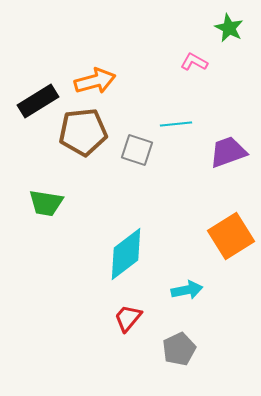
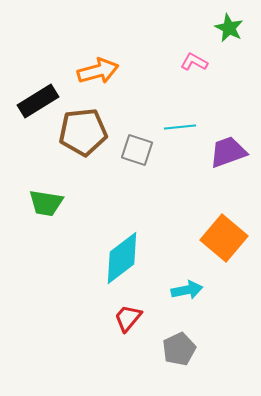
orange arrow: moved 3 px right, 10 px up
cyan line: moved 4 px right, 3 px down
orange square: moved 7 px left, 2 px down; rotated 18 degrees counterclockwise
cyan diamond: moved 4 px left, 4 px down
